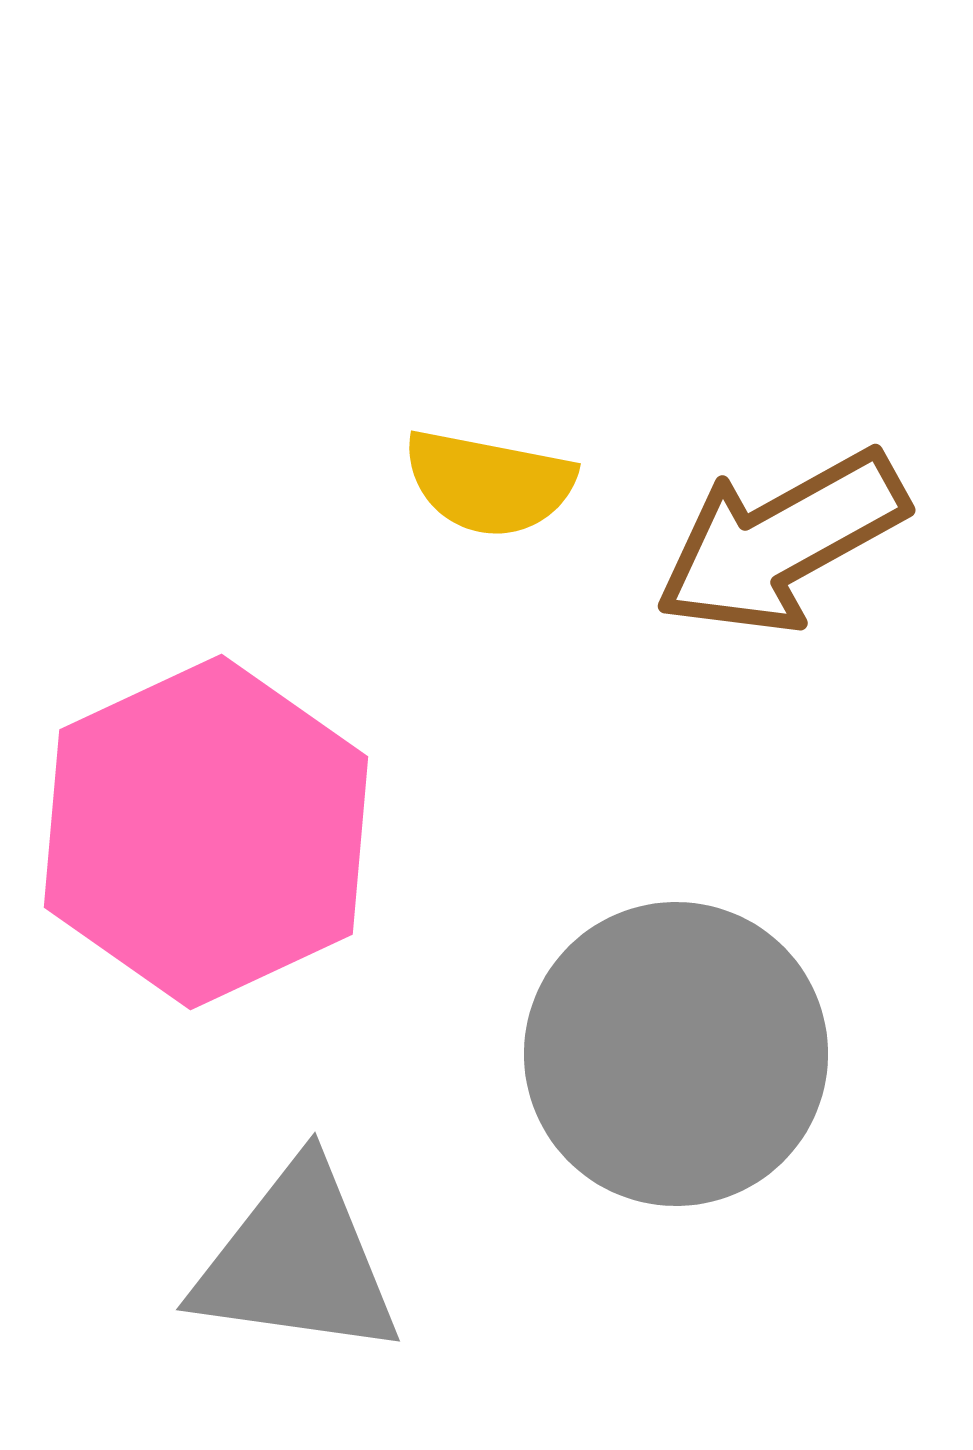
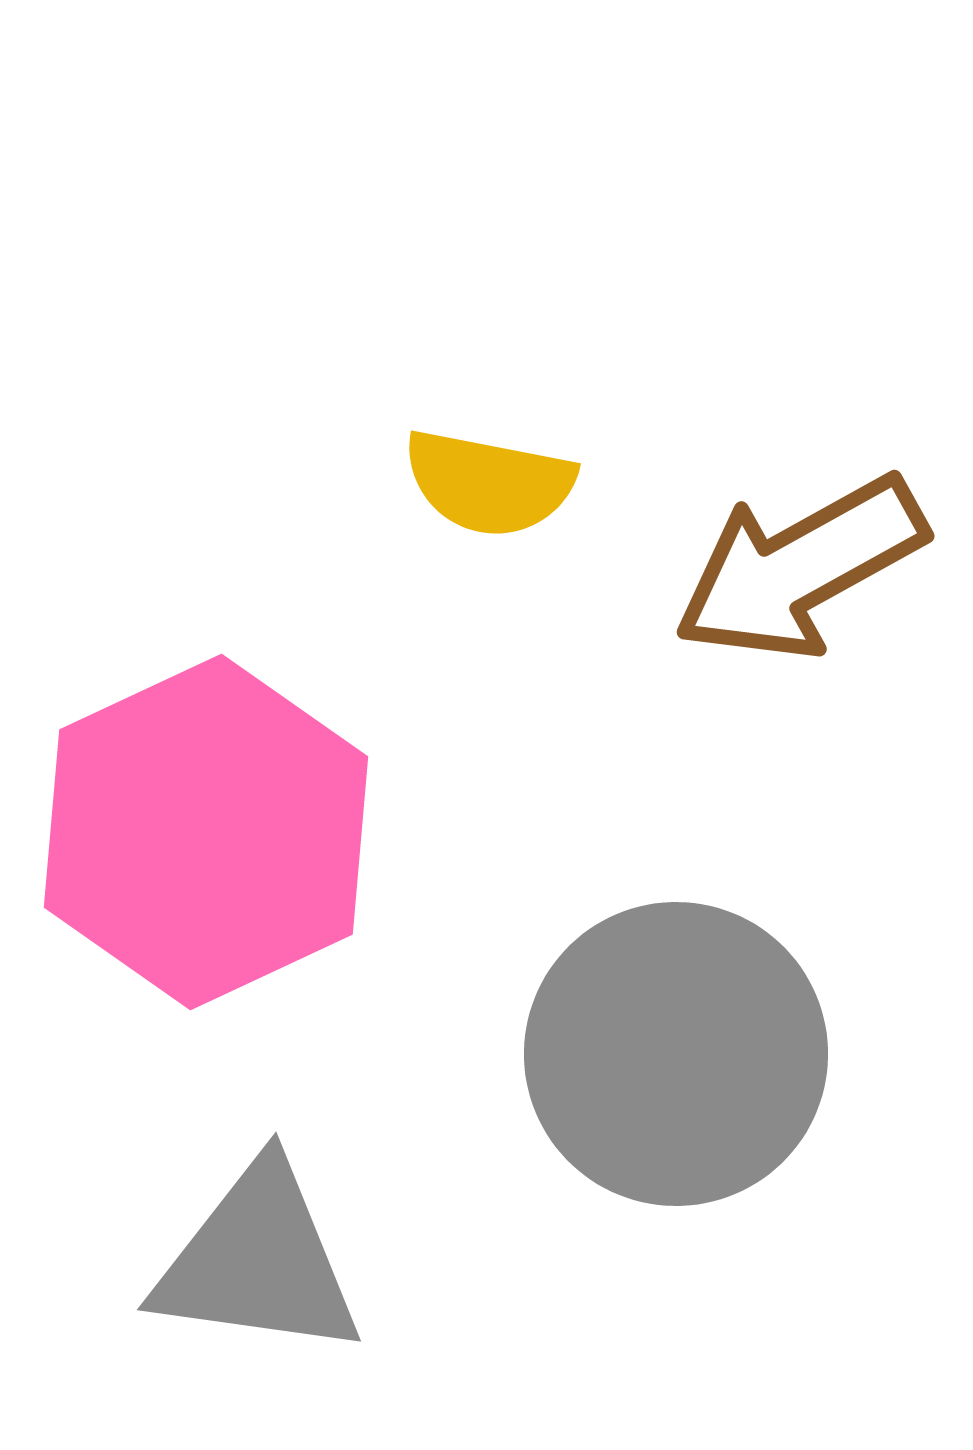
brown arrow: moved 19 px right, 26 px down
gray triangle: moved 39 px left
